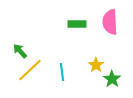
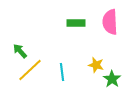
green rectangle: moved 1 px left, 1 px up
yellow star: rotated 21 degrees counterclockwise
